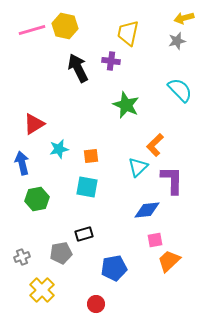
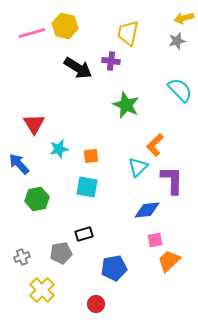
pink line: moved 3 px down
black arrow: rotated 148 degrees clockwise
red triangle: rotated 30 degrees counterclockwise
blue arrow: moved 3 px left, 1 px down; rotated 30 degrees counterclockwise
